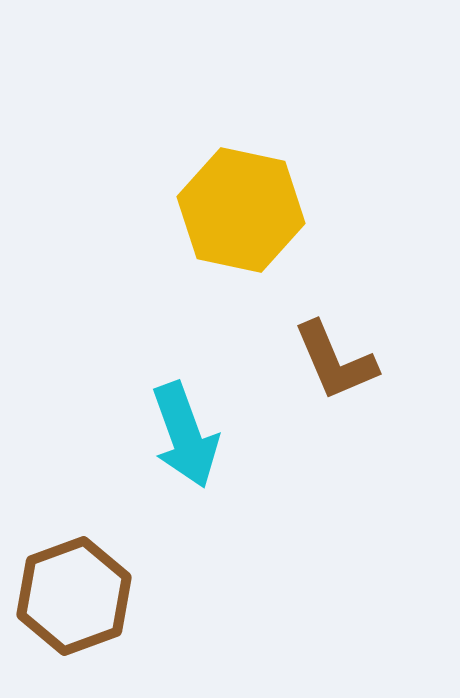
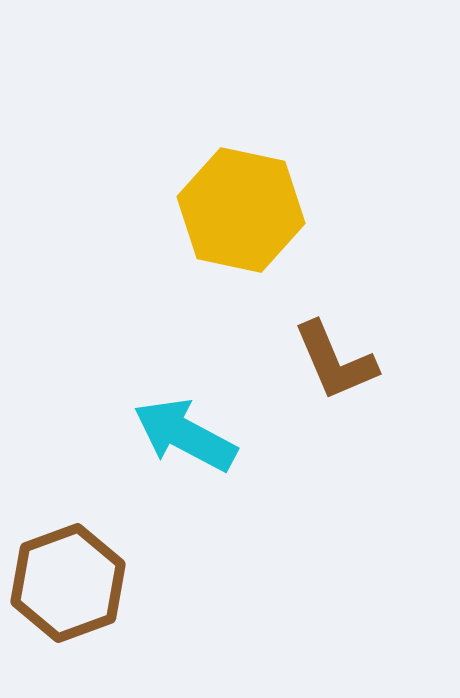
cyan arrow: rotated 138 degrees clockwise
brown hexagon: moved 6 px left, 13 px up
